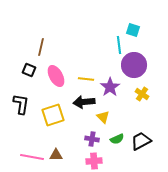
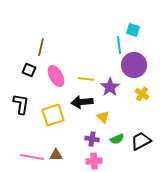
black arrow: moved 2 px left
